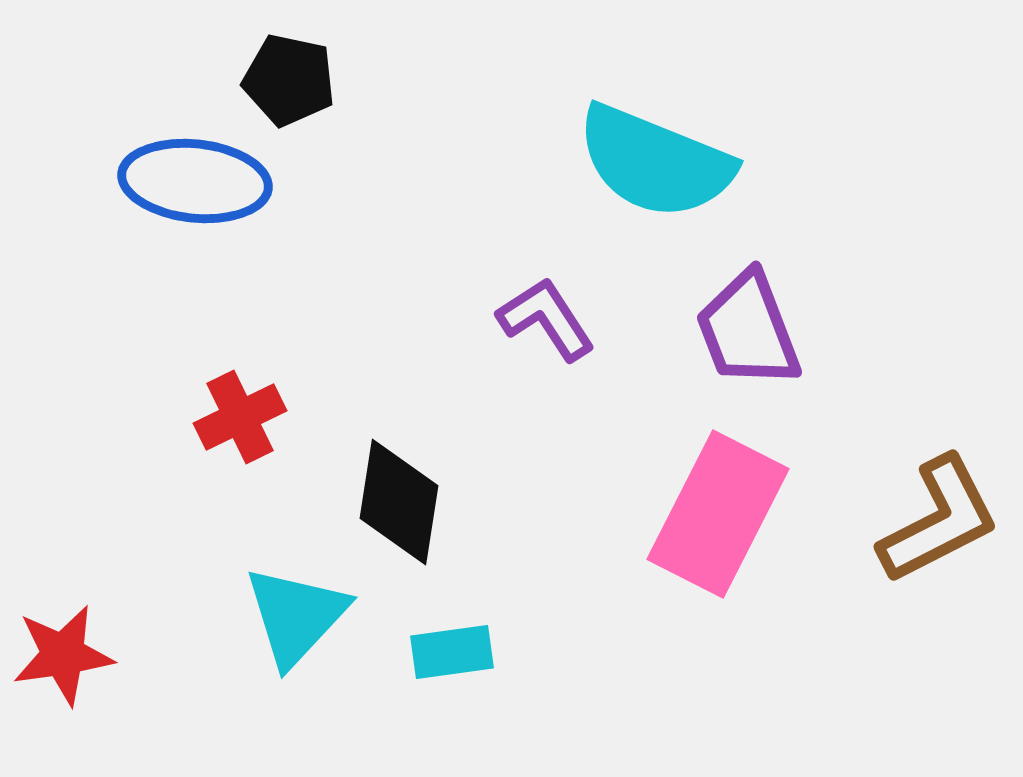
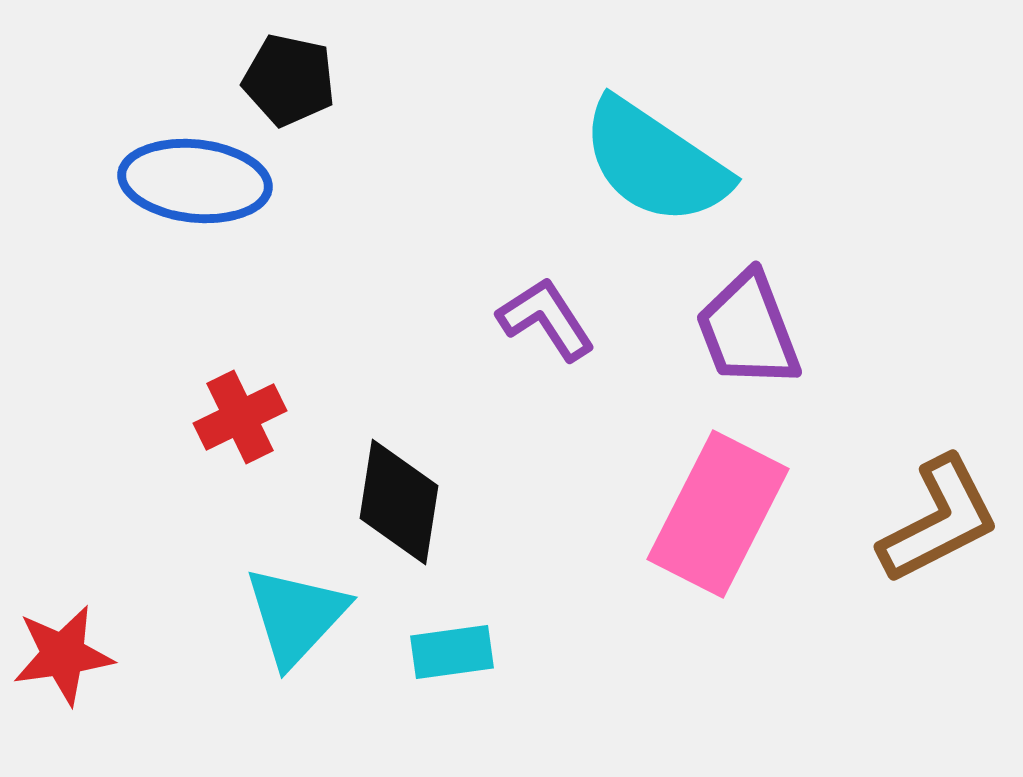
cyan semicircle: rotated 12 degrees clockwise
